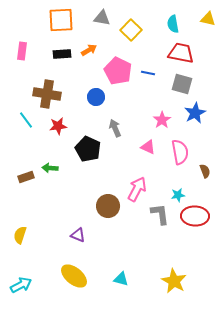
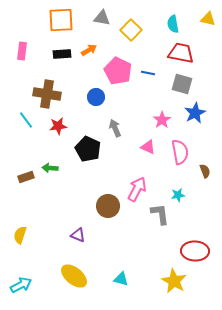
red ellipse: moved 35 px down
